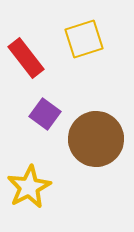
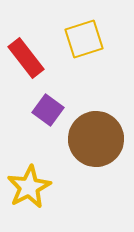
purple square: moved 3 px right, 4 px up
